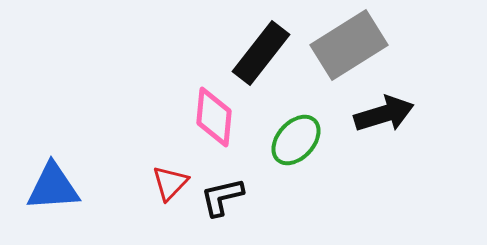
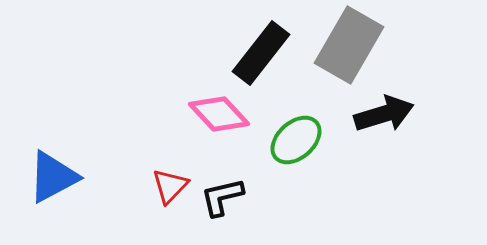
gray rectangle: rotated 28 degrees counterclockwise
pink diamond: moved 5 px right, 3 px up; rotated 48 degrees counterclockwise
green ellipse: rotated 6 degrees clockwise
red triangle: moved 3 px down
blue triangle: moved 10 px up; rotated 24 degrees counterclockwise
